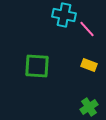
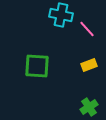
cyan cross: moved 3 px left
yellow rectangle: rotated 42 degrees counterclockwise
